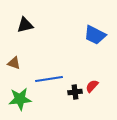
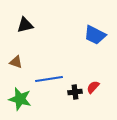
brown triangle: moved 2 px right, 1 px up
red semicircle: moved 1 px right, 1 px down
green star: rotated 20 degrees clockwise
